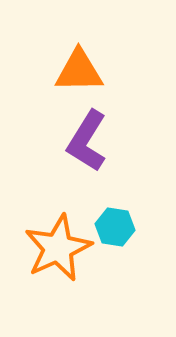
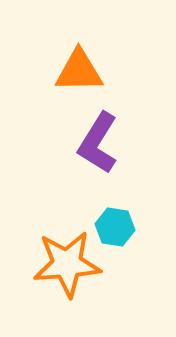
purple L-shape: moved 11 px right, 2 px down
orange star: moved 9 px right, 16 px down; rotated 20 degrees clockwise
